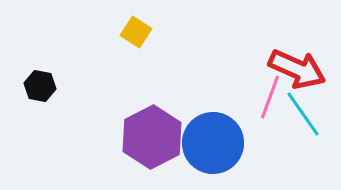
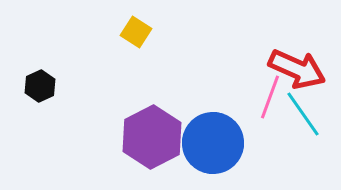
black hexagon: rotated 24 degrees clockwise
